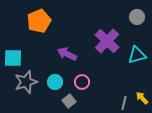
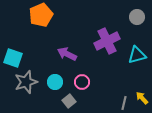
orange pentagon: moved 2 px right, 6 px up
purple cross: rotated 20 degrees clockwise
cyan square: rotated 18 degrees clockwise
